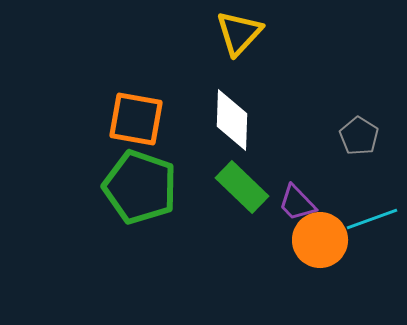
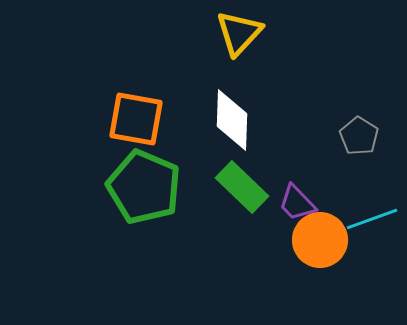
green pentagon: moved 4 px right; rotated 4 degrees clockwise
